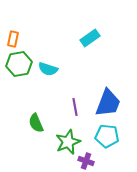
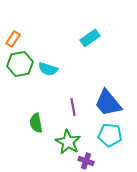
orange rectangle: rotated 21 degrees clockwise
green hexagon: moved 1 px right
blue trapezoid: rotated 120 degrees clockwise
purple line: moved 2 px left
green semicircle: rotated 12 degrees clockwise
cyan pentagon: moved 3 px right, 1 px up
green star: rotated 20 degrees counterclockwise
